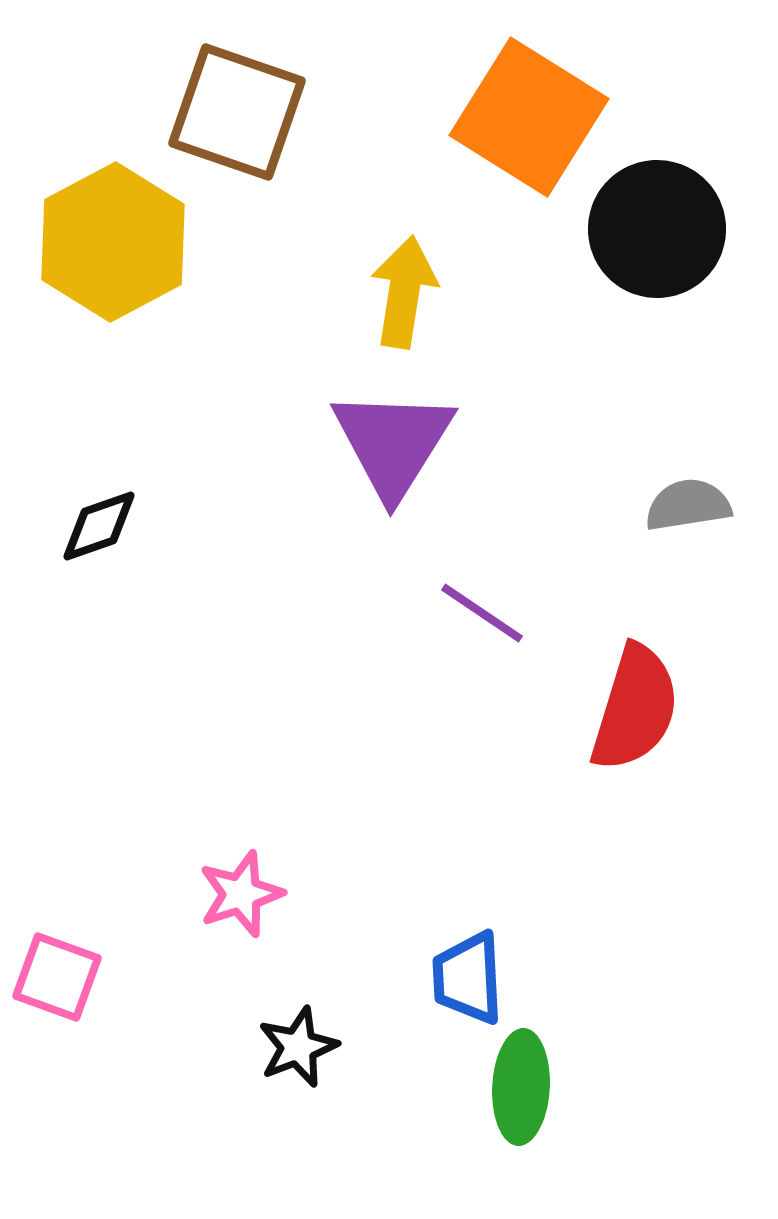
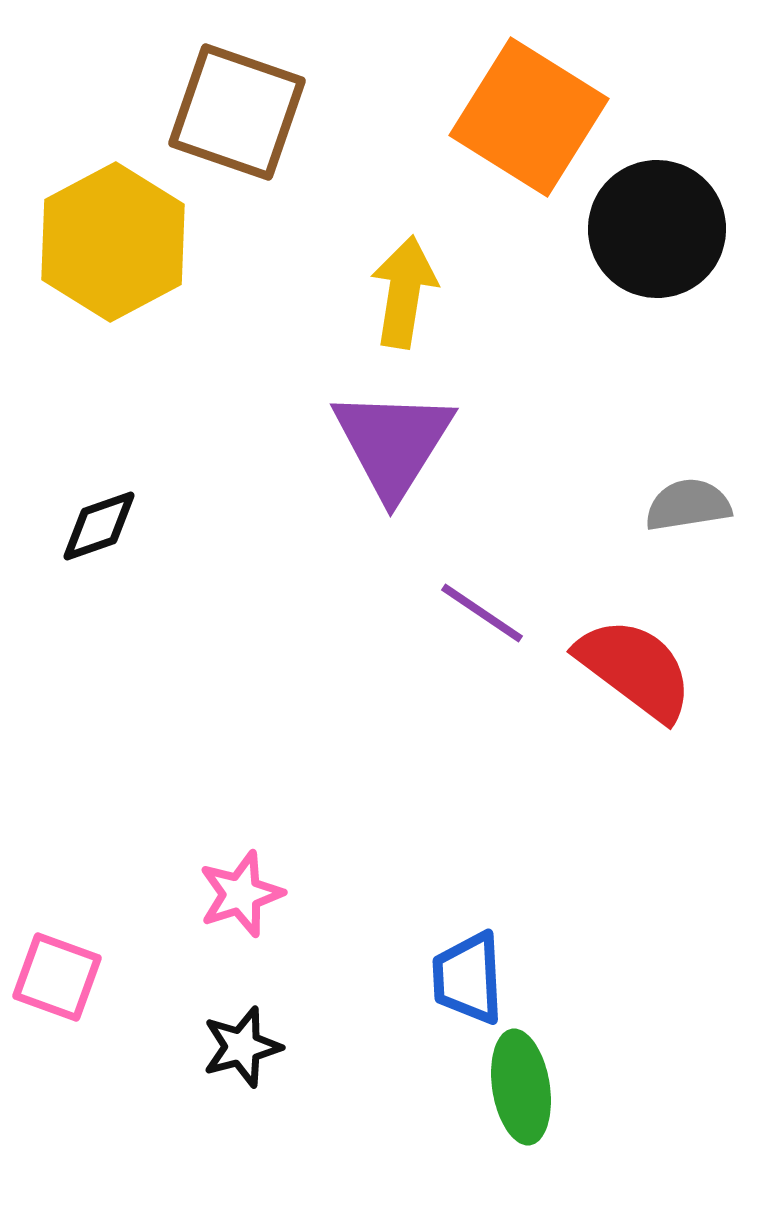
red semicircle: moved 39 px up; rotated 70 degrees counterclockwise
black star: moved 56 px left; rotated 6 degrees clockwise
green ellipse: rotated 12 degrees counterclockwise
